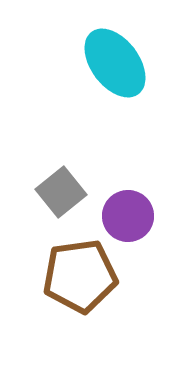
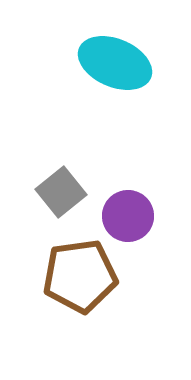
cyan ellipse: rotated 30 degrees counterclockwise
